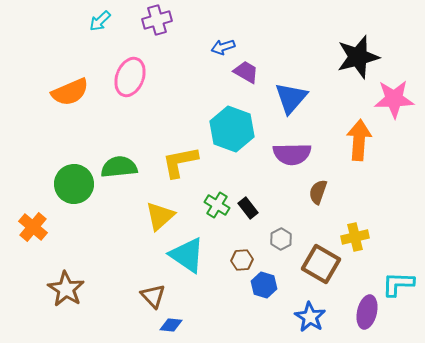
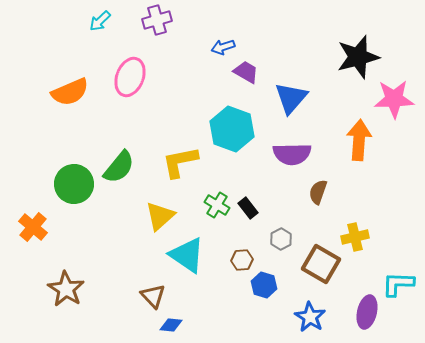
green semicircle: rotated 135 degrees clockwise
